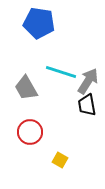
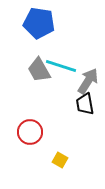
cyan line: moved 6 px up
gray trapezoid: moved 13 px right, 18 px up
black trapezoid: moved 2 px left, 1 px up
